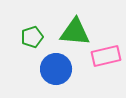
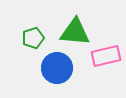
green pentagon: moved 1 px right, 1 px down
blue circle: moved 1 px right, 1 px up
